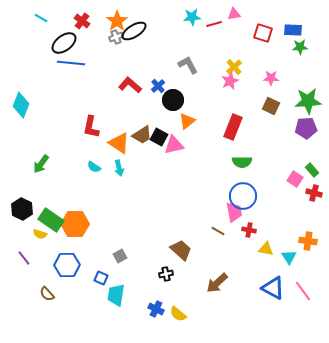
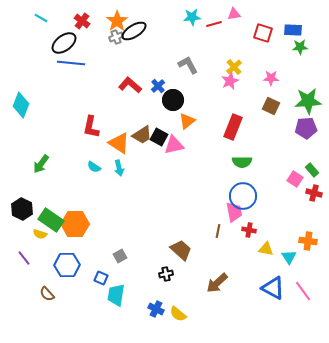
brown line at (218, 231): rotated 72 degrees clockwise
